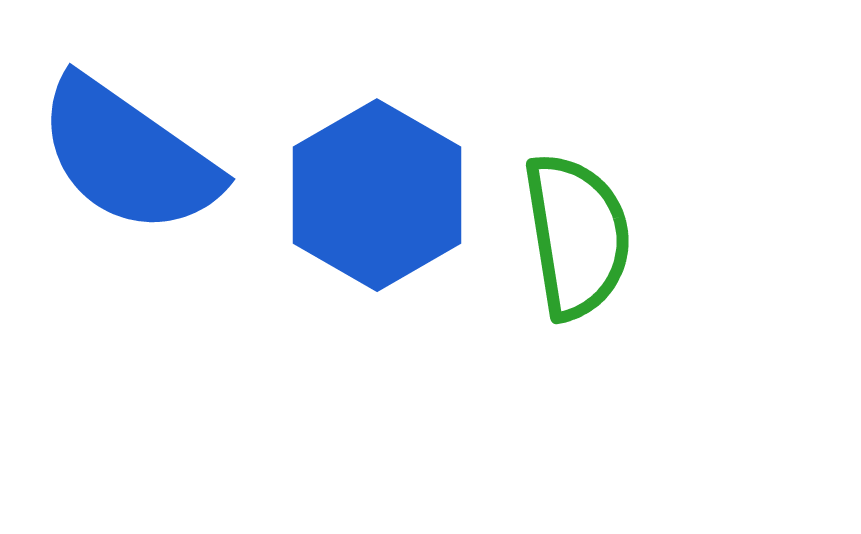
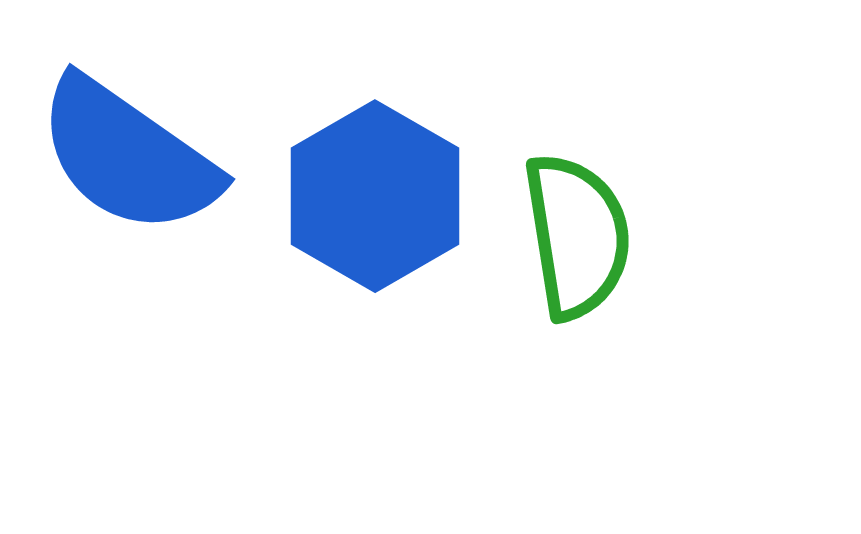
blue hexagon: moved 2 px left, 1 px down
